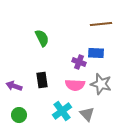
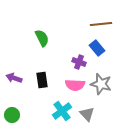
blue rectangle: moved 1 px right, 5 px up; rotated 49 degrees clockwise
purple arrow: moved 8 px up
green circle: moved 7 px left
